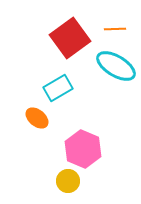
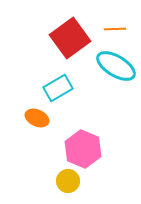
orange ellipse: rotated 15 degrees counterclockwise
